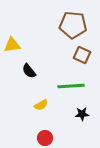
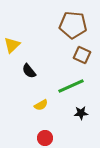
yellow triangle: rotated 36 degrees counterclockwise
green line: rotated 20 degrees counterclockwise
black star: moved 1 px left, 1 px up
